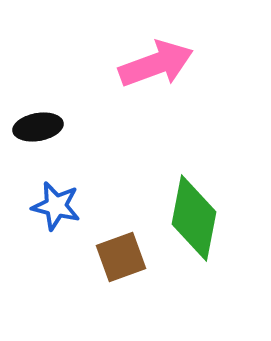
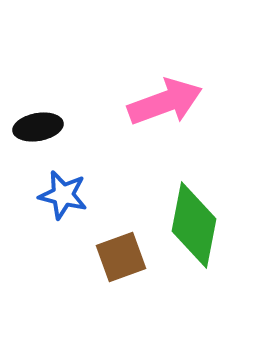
pink arrow: moved 9 px right, 38 px down
blue star: moved 7 px right, 11 px up
green diamond: moved 7 px down
